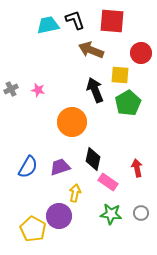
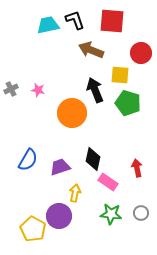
green pentagon: rotated 25 degrees counterclockwise
orange circle: moved 9 px up
blue semicircle: moved 7 px up
